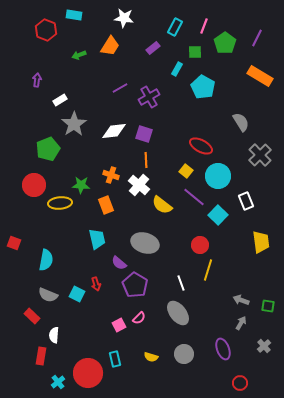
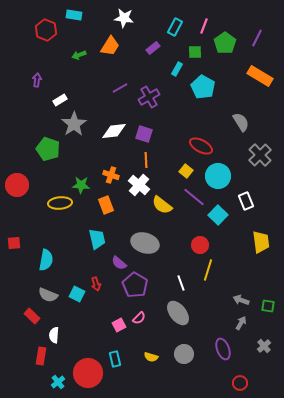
green pentagon at (48, 149): rotated 30 degrees counterclockwise
red circle at (34, 185): moved 17 px left
red square at (14, 243): rotated 24 degrees counterclockwise
